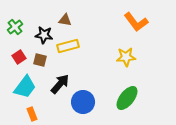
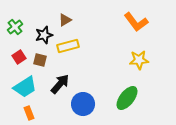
brown triangle: rotated 40 degrees counterclockwise
black star: rotated 24 degrees counterclockwise
yellow star: moved 13 px right, 3 px down
cyan trapezoid: rotated 20 degrees clockwise
blue circle: moved 2 px down
orange rectangle: moved 3 px left, 1 px up
